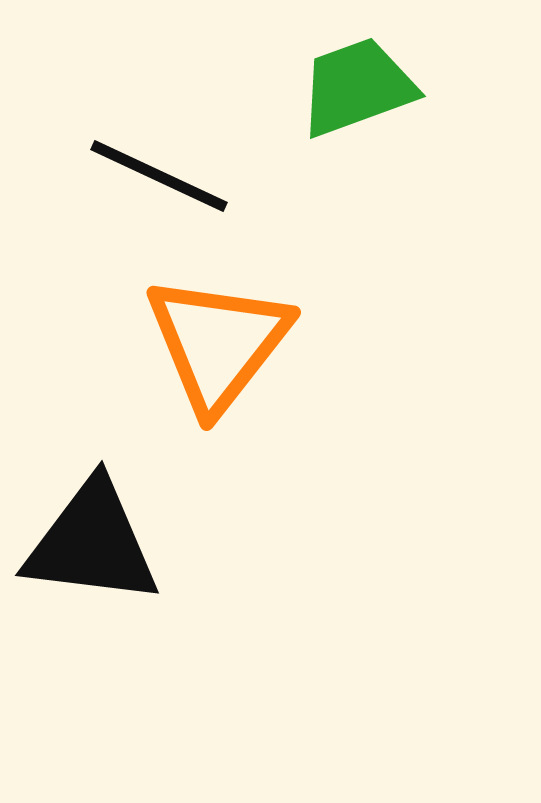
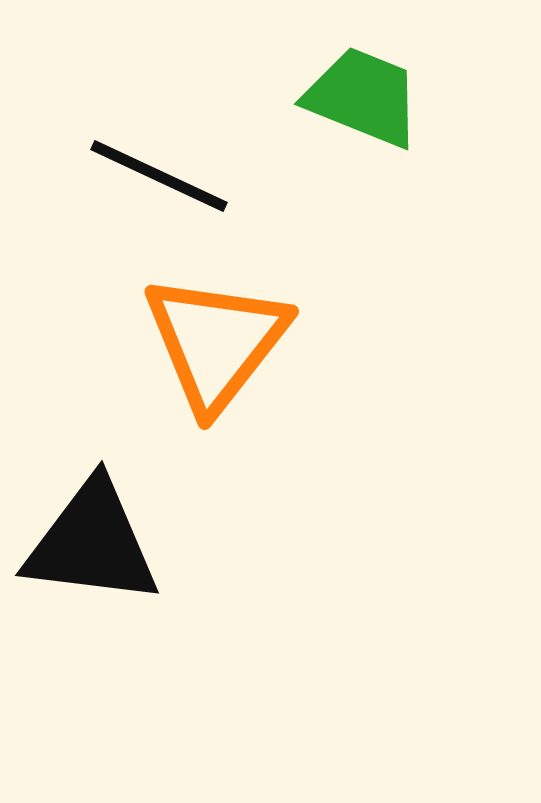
green trapezoid: moved 6 px right, 10 px down; rotated 42 degrees clockwise
orange triangle: moved 2 px left, 1 px up
